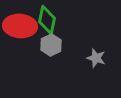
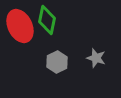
red ellipse: rotated 60 degrees clockwise
gray hexagon: moved 6 px right, 17 px down
